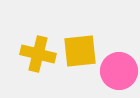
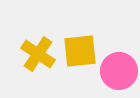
yellow cross: rotated 20 degrees clockwise
